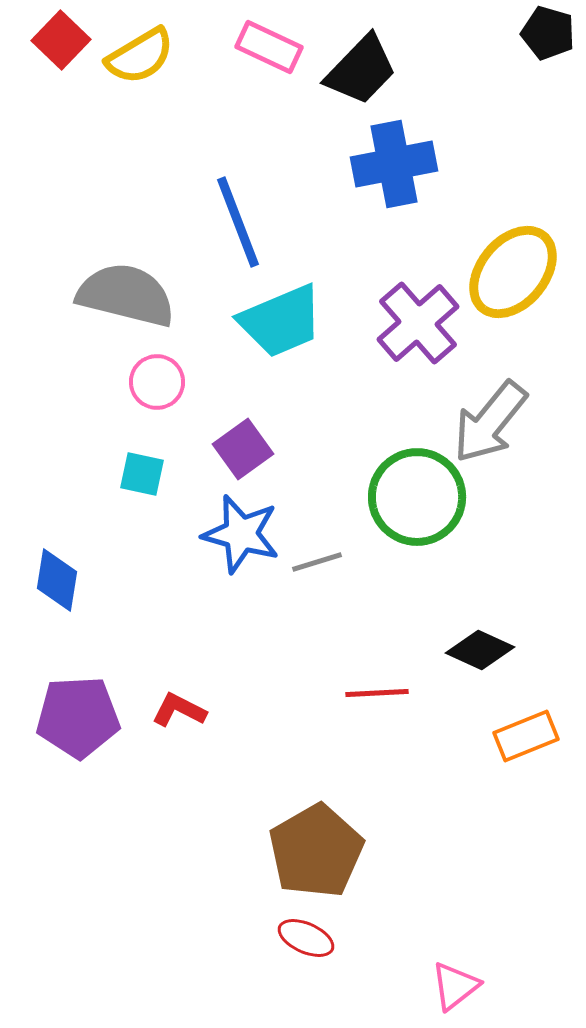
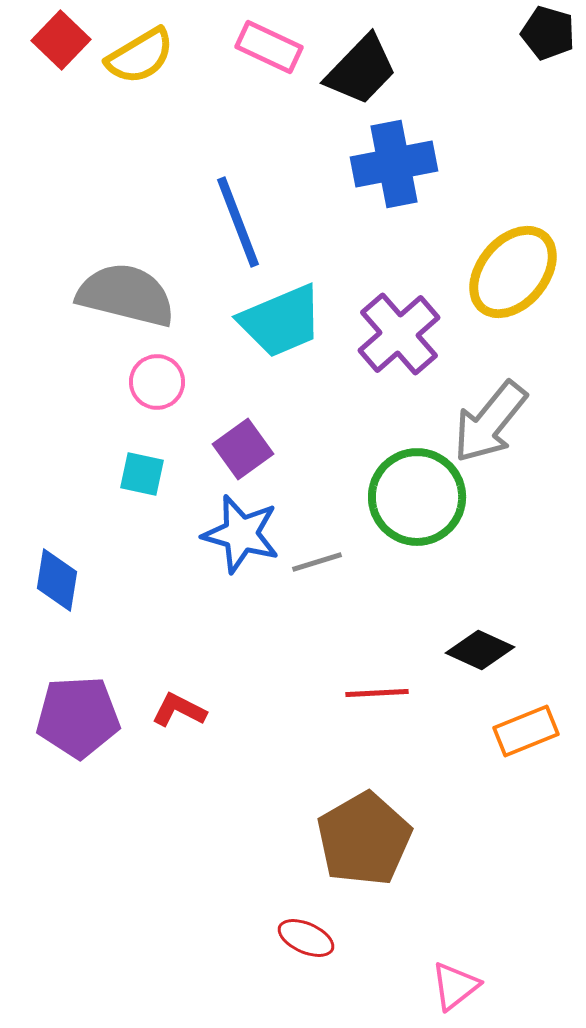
purple cross: moved 19 px left, 11 px down
orange rectangle: moved 5 px up
brown pentagon: moved 48 px right, 12 px up
